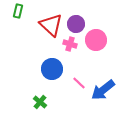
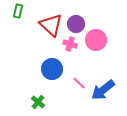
green cross: moved 2 px left
